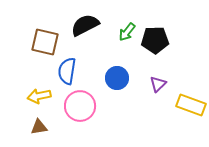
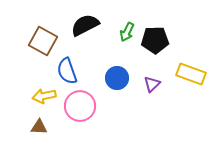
green arrow: rotated 12 degrees counterclockwise
brown square: moved 2 px left, 1 px up; rotated 16 degrees clockwise
blue semicircle: rotated 28 degrees counterclockwise
purple triangle: moved 6 px left
yellow arrow: moved 5 px right
yellow rectangle: moved 31 px up
brown triangle: rotated 12 degrees clockwise
